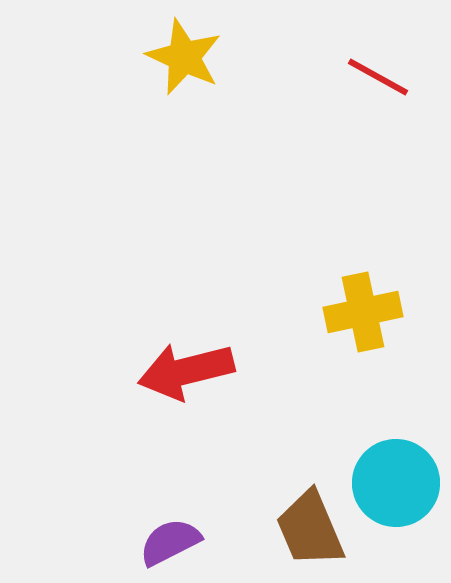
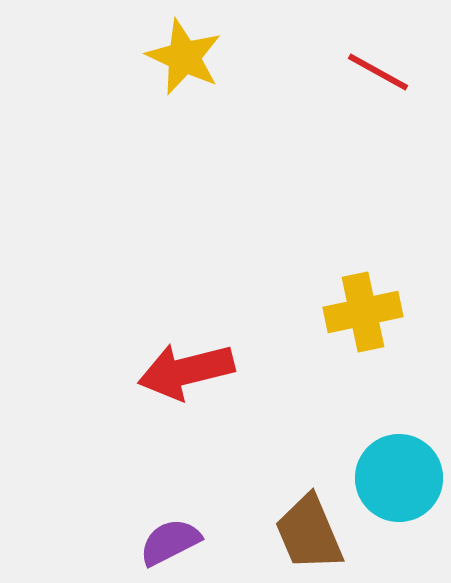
red line: moved 5 px up
cyan circle: moved 3 px right, 5 px up
brown trapezoid: moved 1 px left, 4 px down
